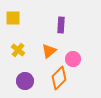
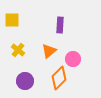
yellow square: moved 1 px left, 2 px down
purple rectangle: moved 1 px left
